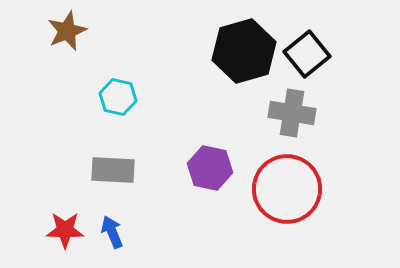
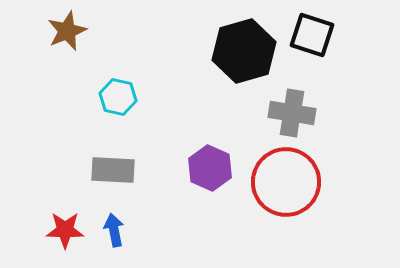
black square: moved 5 px right, 19 px up; rotated 33 degrees counterclockwise
purple hexagon: rotated 12 degrees clockwise
red circle: moved 1 px left, 7 px up
blue arrow: moved 2 px right, 2 px up; rotated 12 degrees clockwise
